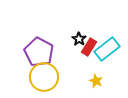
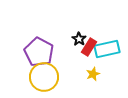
cyan rectangle: rotated 25 degrees clockwise
yellow star: moved 3 px left, 7 px up; rotated 24 degrees clockwise
